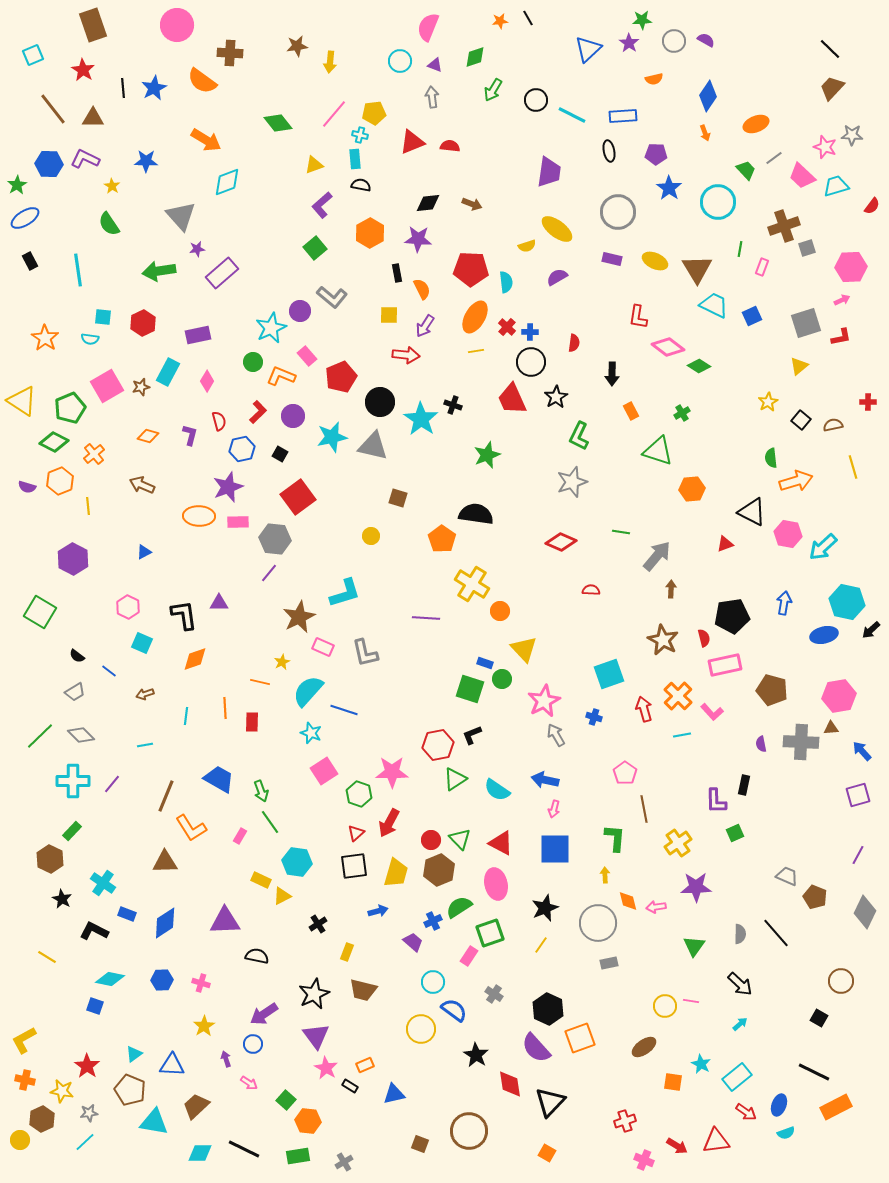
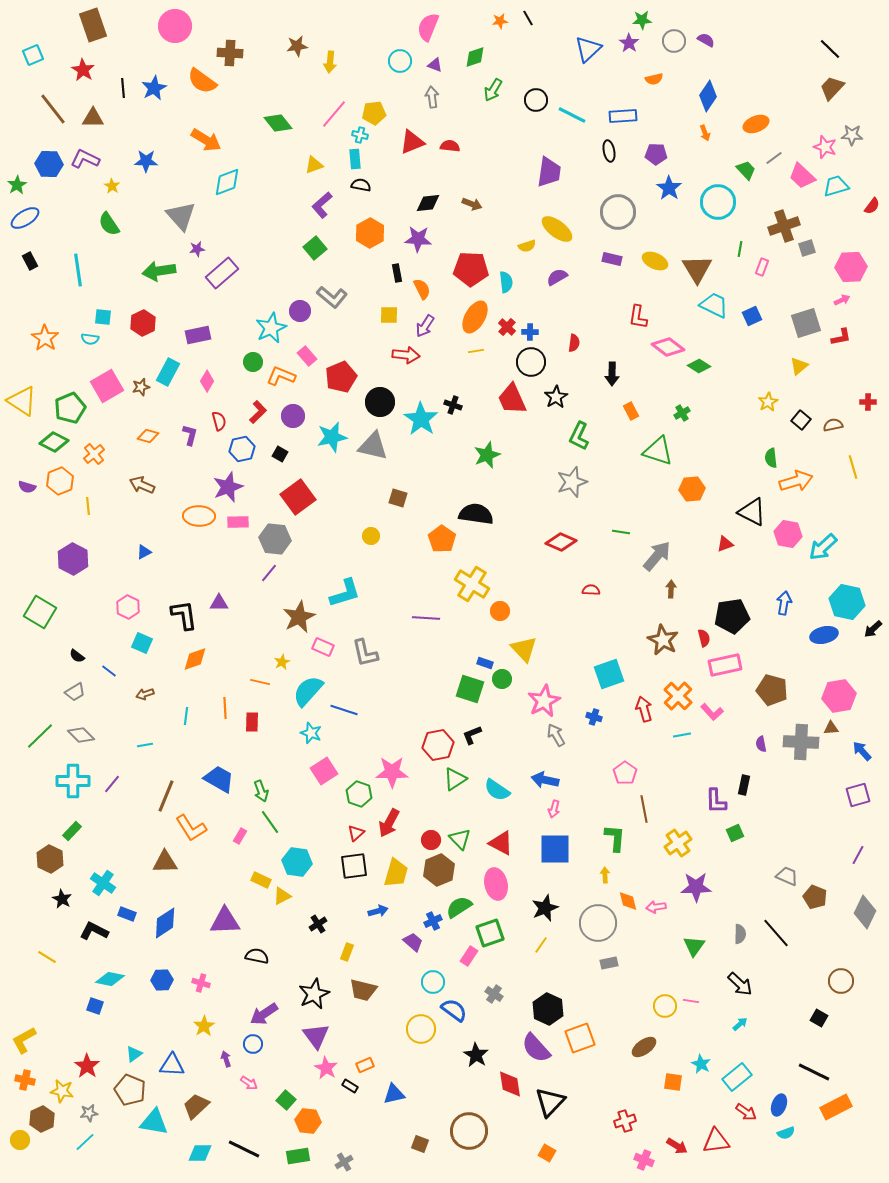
pink circle at (177, 25): moved 2 px left, 1 px down
black arrow at (871, 630): moved 2 px right, 1 px up
